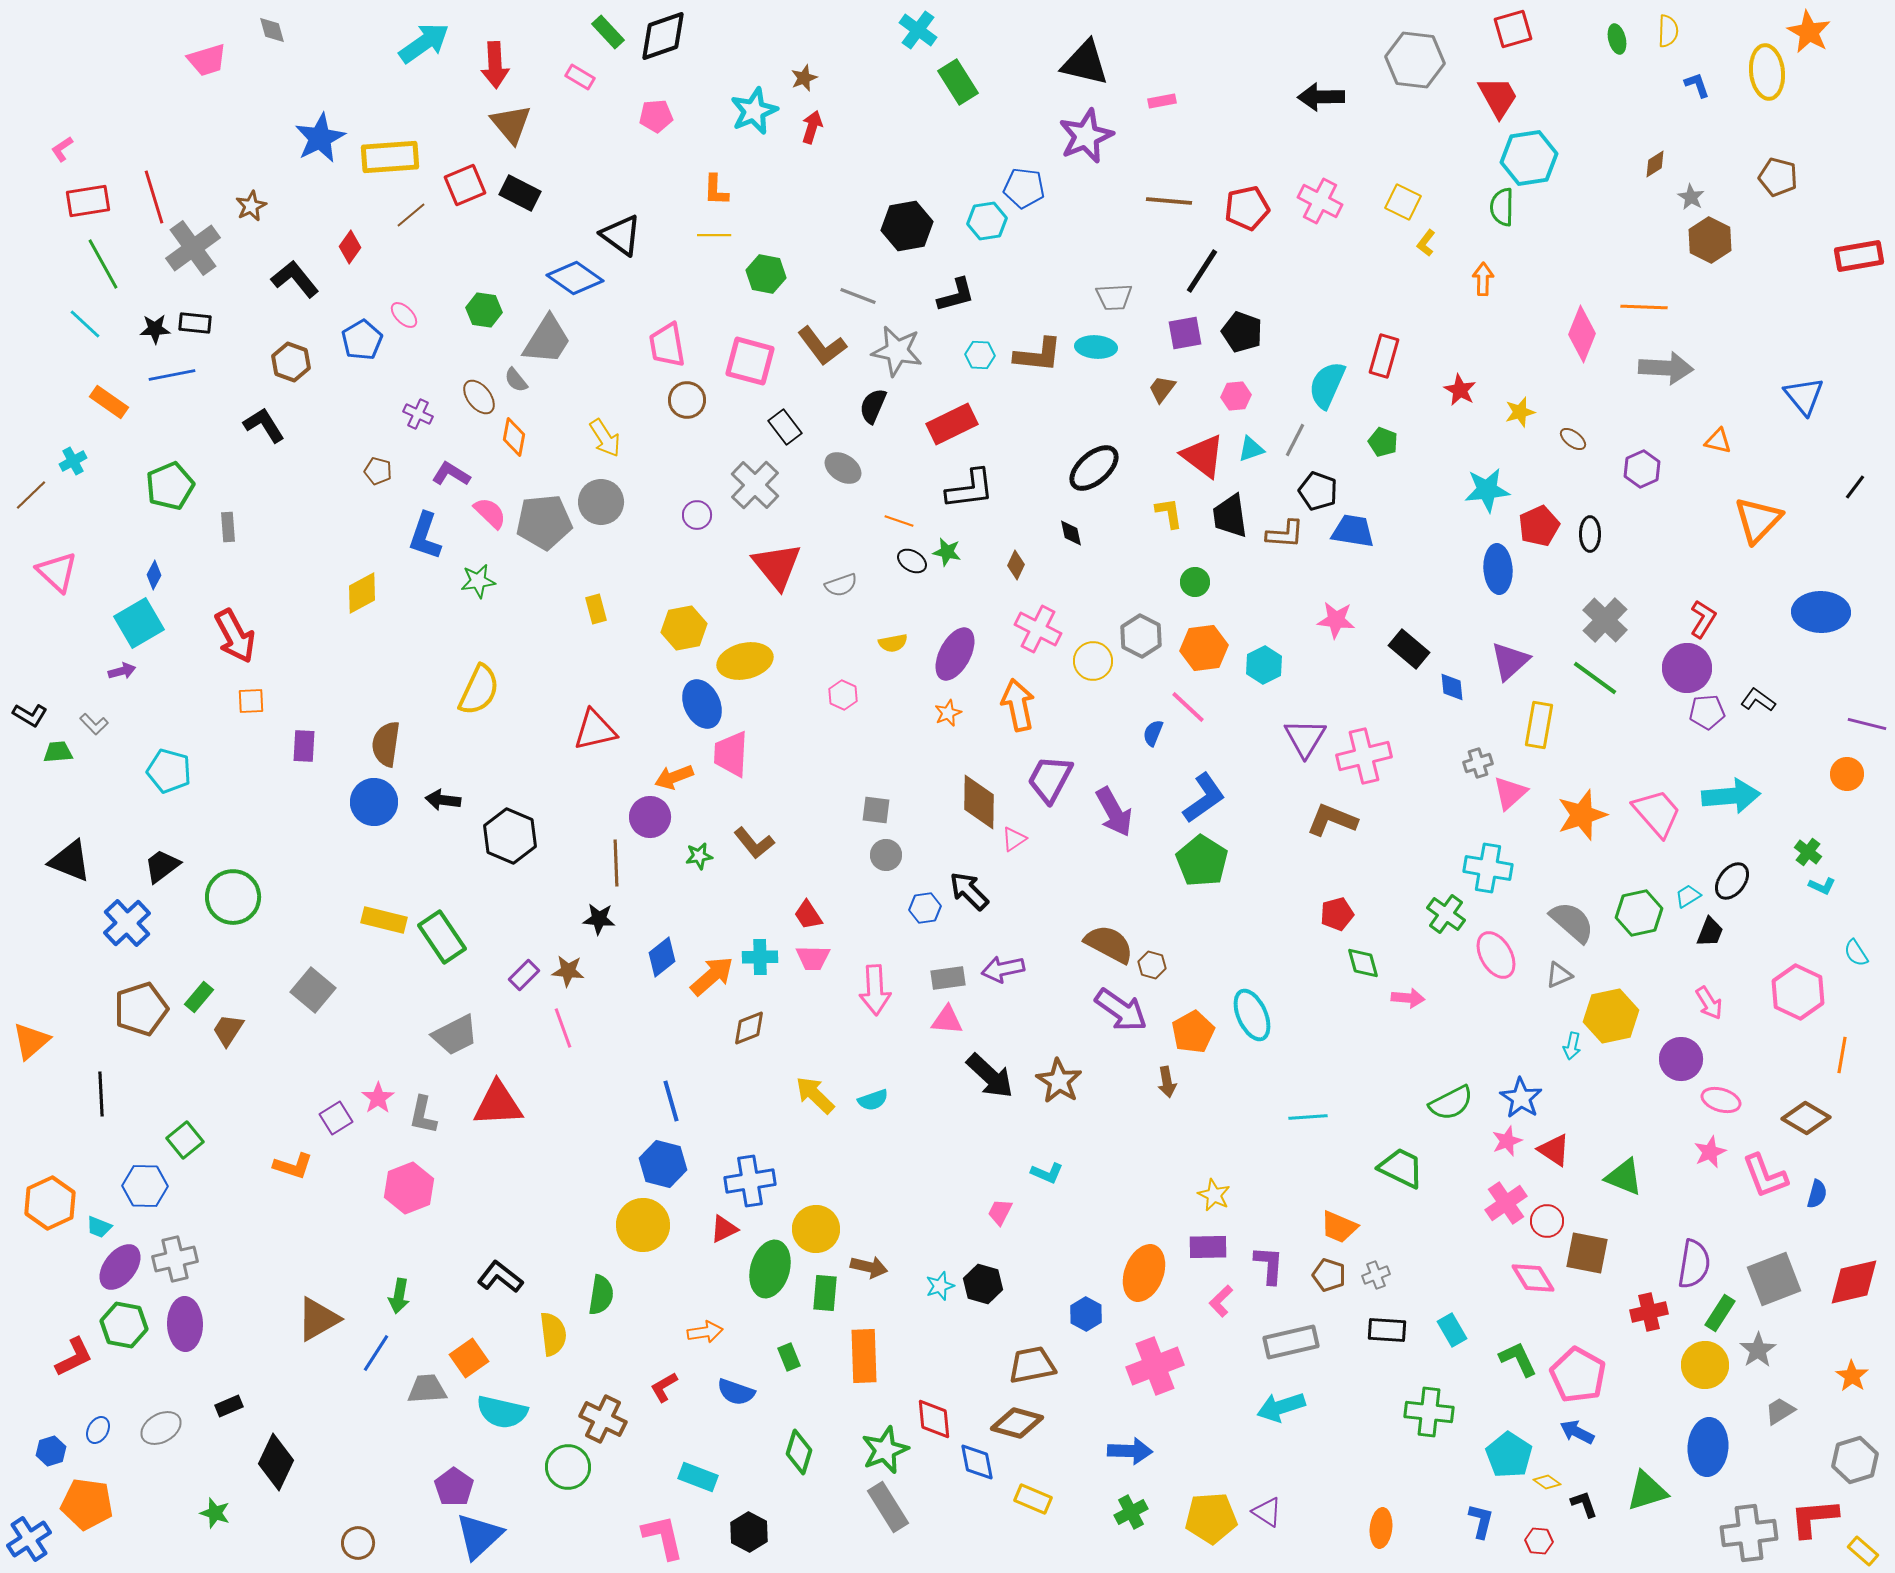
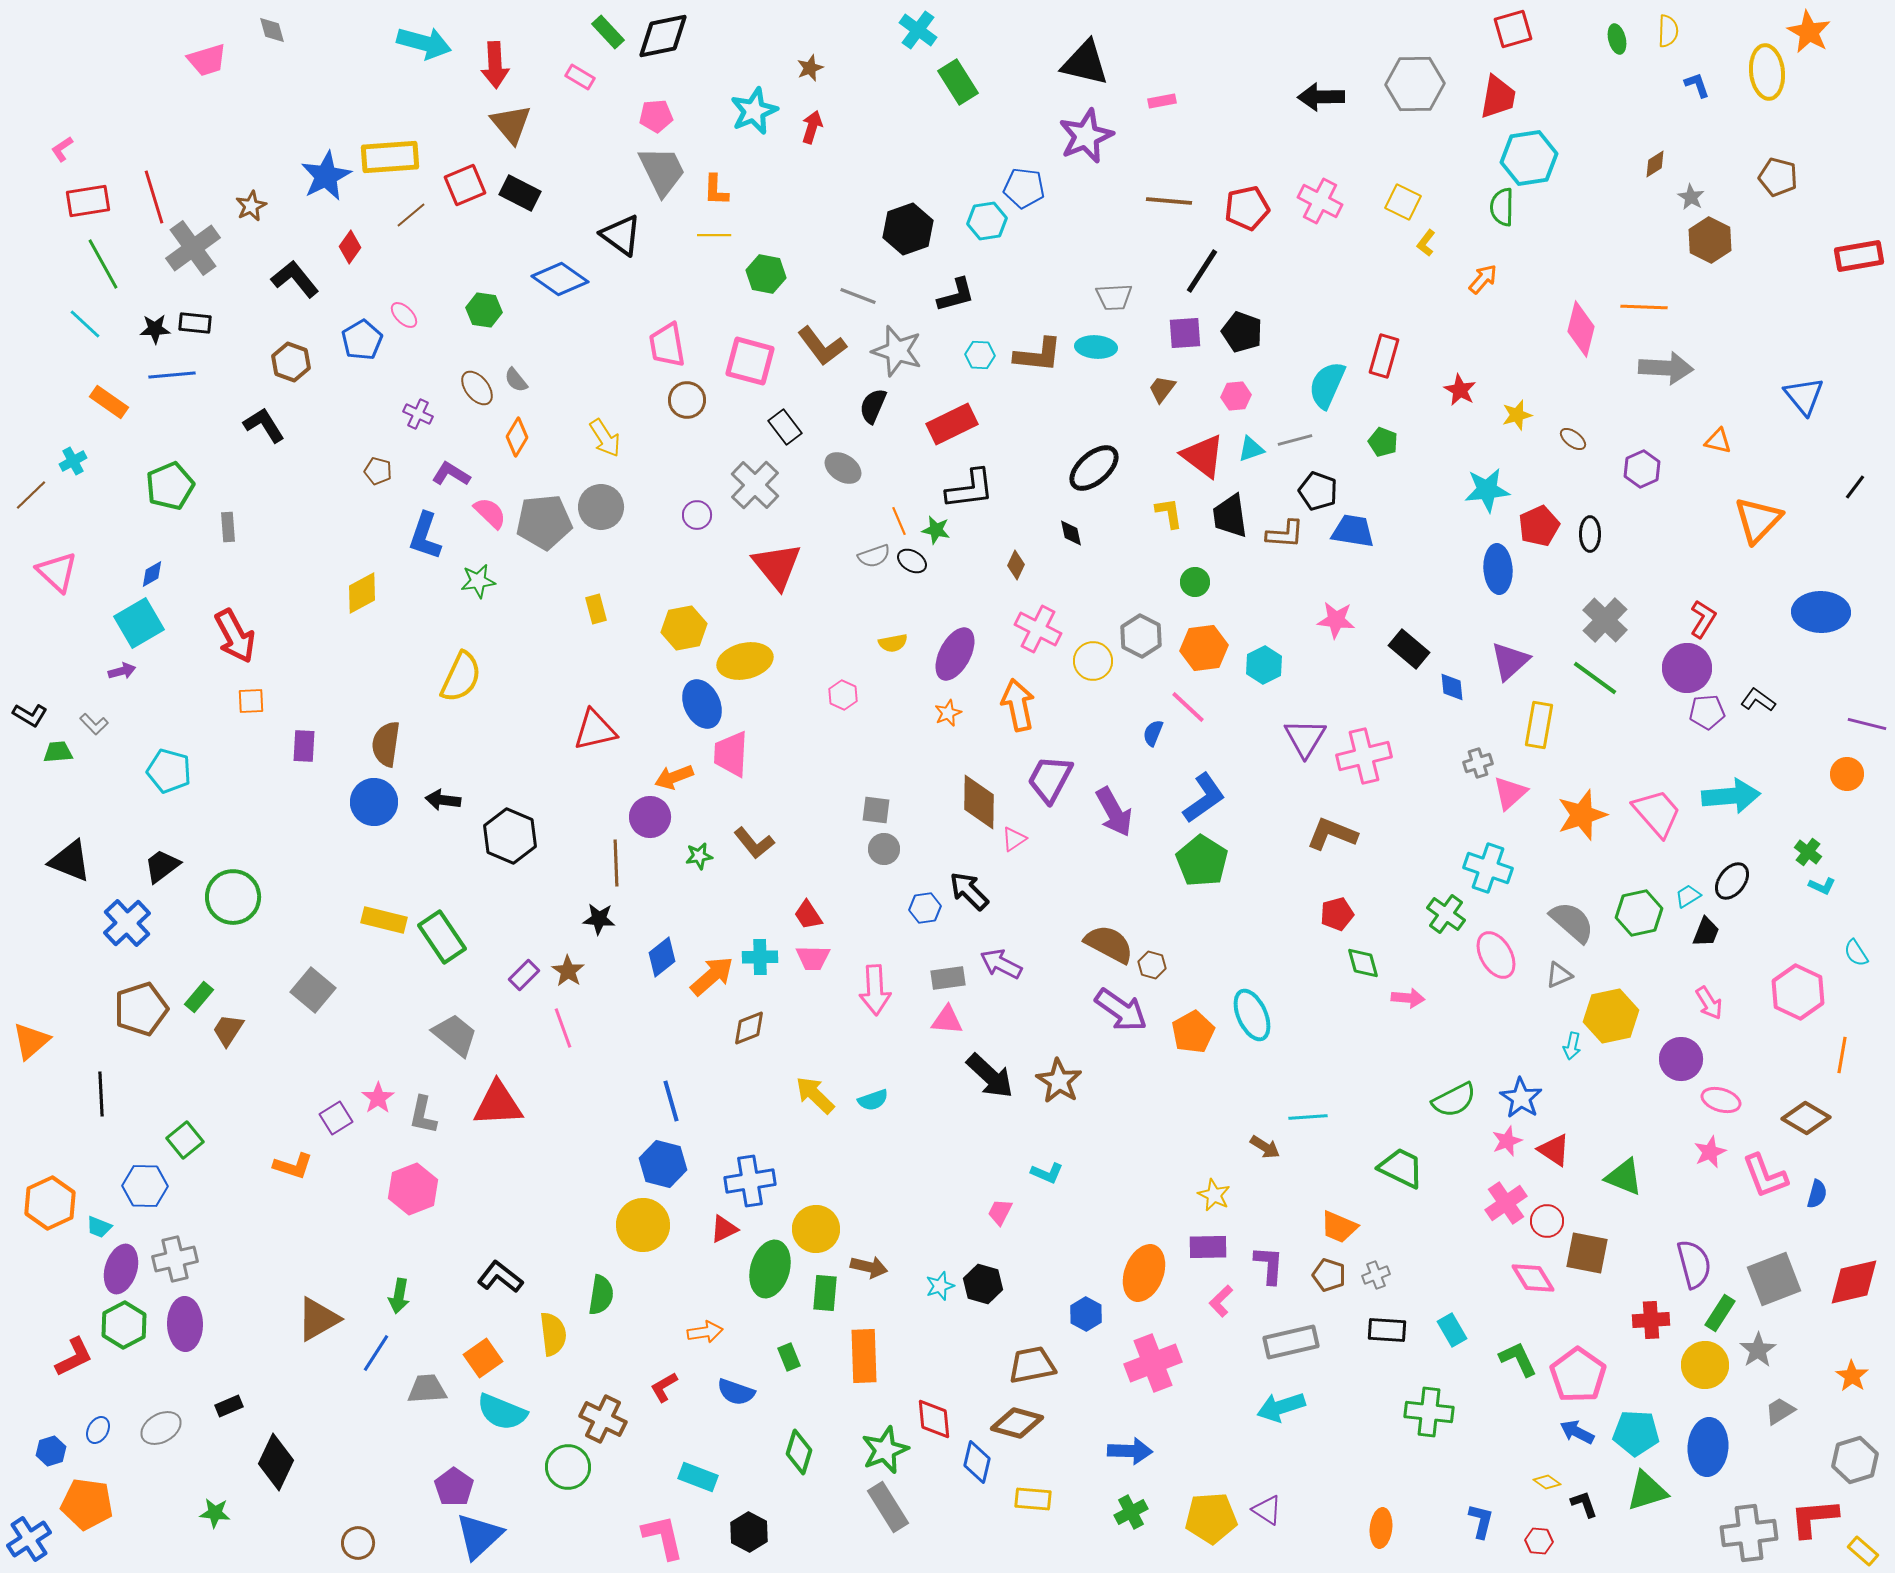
black diamond at (663, 36): rotated 8 degrees clockwise
cyan arrow at (424, 43): rotated 50 degrees clockwise
gray hexagon at (1415, 60): moved 24 px down; rotated 8 degrees counterclockwise
brown star at (804, 78): moved 6 px right, 10 px up
red trapezoid at (1498, 97): rotated 39 degrees clockwise
blue star at (320, 138): moved 6 px right, 38 px down
black hexagon at (907, 226): moved 1 px right, 3 px down; rotated 9 degrees counterclockwise
blue diamond at (575, 278): moved 15 px left, 1 px down
orange arrow at (1483, 279): rotated 40 degrees clockwise
purple square at (1185, 333): rotated 6 degrees clockwise
pink diamond at (1582, 334): moved 1 px left, 5 px up; rotated 8 degrees counterclockwise
gray trapezoid at (547, 340): moved 115 px right, 169 px up; rotated 58 degrees counterclockwise
gray star at (897, 351): rotated 6 degrees clockwise
blue line at (172, 375): rotated 6 degrees clockwise
brown ellipse at (479, 397): moved 2 px left, 9 px up
yellow star at (1520, 412): moved 3 px left, 3 px down
orange diamond at (514, 437): moved 3 px right; rotated 21 degrees clockwise
gray line at (1295, 440): rotated 48 degrees clockwise
gray circle at (601, 502): moved 5 px down
orange line at (899, 521): rotated 48 degrees clockwise
green star at (947, 552): moved 11 px left, 22 px up
blue diamond at (154, 575): moved 2 px left, 1 px up; rotated 32 degrees clockwise
gray semicircle at (841, 585): moved 33 px right, 29 px up
yellow semicircle at (479, 690): moved 18 px left, 13 px up
brown L-shape at (1332, 820): moved 14 px down
gray circle at (886, 855): moved 2 px left, 6 px up
cyan cross at (1488, 868): rotated 9 degrees clockwise
black trapezoid at (1710, 932): moved 4 px left
purple arrow at (1003, 969): moved 2 px left, 5 px up; rotated 39 degrees clockwise
brown star at (568, 971): rotated 28 degrees clockwise
gray trapezoid at (455, 1035): rotated 114 degrees counterclockwise
brown arrow at (1167, 1082): moved 98 px right, 65 px down; rotated 48 degrees counterclockwise
green semicircle at (1451, 1103): moved 3 px right, 3 px up
pink hexagon at (409, 1188): moved 4 px right, 1 px down
purple semicircle at (1694, 1264): rotated 24 degrees counterclockwise
purple ellipse at (120, 1267): moved 1 px right, 2 px down; rotated 21 degrees counterclockwise
red cross at (1649, 1312): moved 2 px right, 8 px down; rotated 9 degrees clockwise
green hexagon at (124, 1325): rotated 21 degrees clockwise
orange square at (469, 1358): moved 14 px right
pink cross at (1155, 1366): moved 2 px left, 3 px up
pink pentagon at (1578, 1375): rotated 6 degrees clockwise
cyan semicircle at (502, 1412): rotated 9 degrees clockwise
cyan pentagon at (1509, 1455): moved 127 px right, 22 px up; rotated 30 degrees counterclockwise
blue diamond at (977, 1462): rotated 24 degrees clockwise
yellow rectangle at (1033, 1499): rotated 18 degrees counterclockwise
purple triangle at (1267, 1512): moved 2 px up
green star at (215, 1513): rotated 12 degrees counterclockwise
